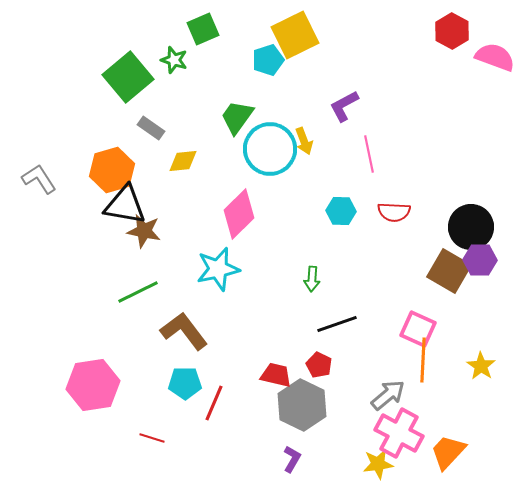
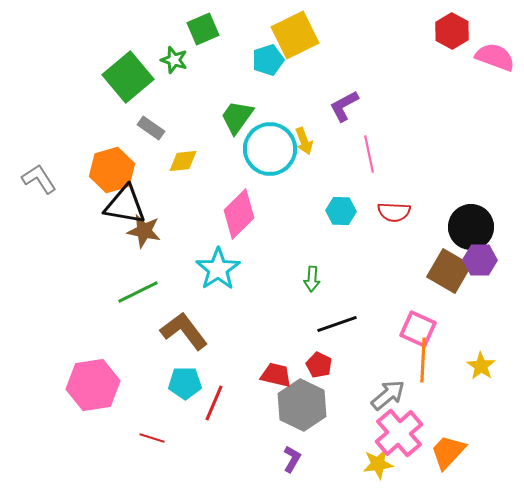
cyan star at (218, 269): rotated 21 degrees counterclockwise
pink cross at (399, 433): rotated 21 degrees clockwise
